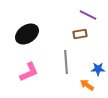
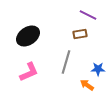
black ellipse: moved 1 px right, 2 px down
gray line: rotated 20 degrees clockwise
